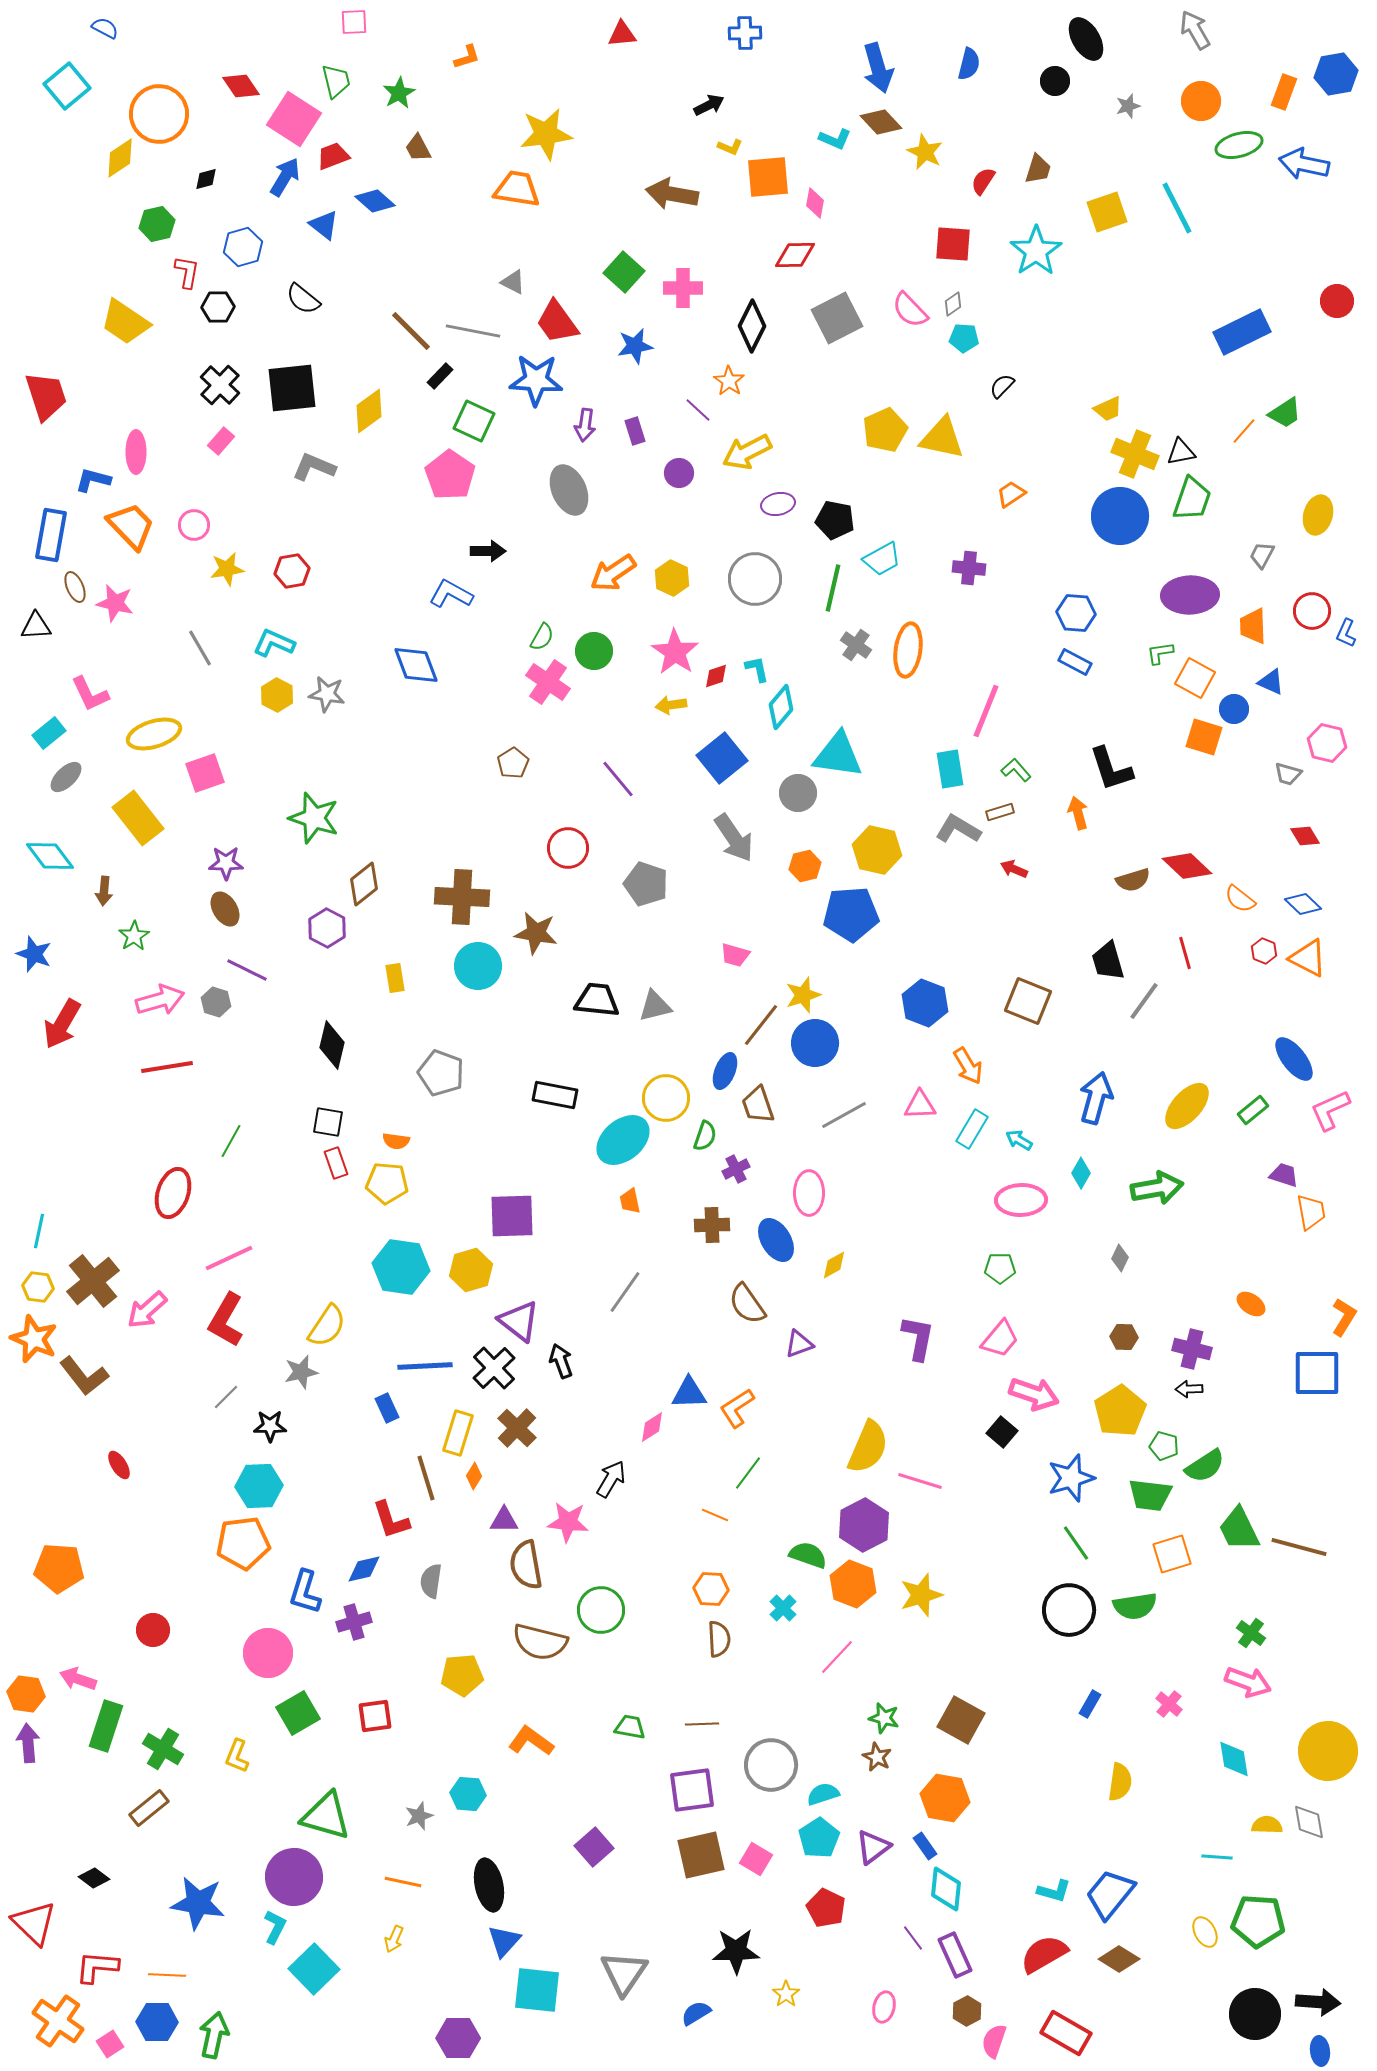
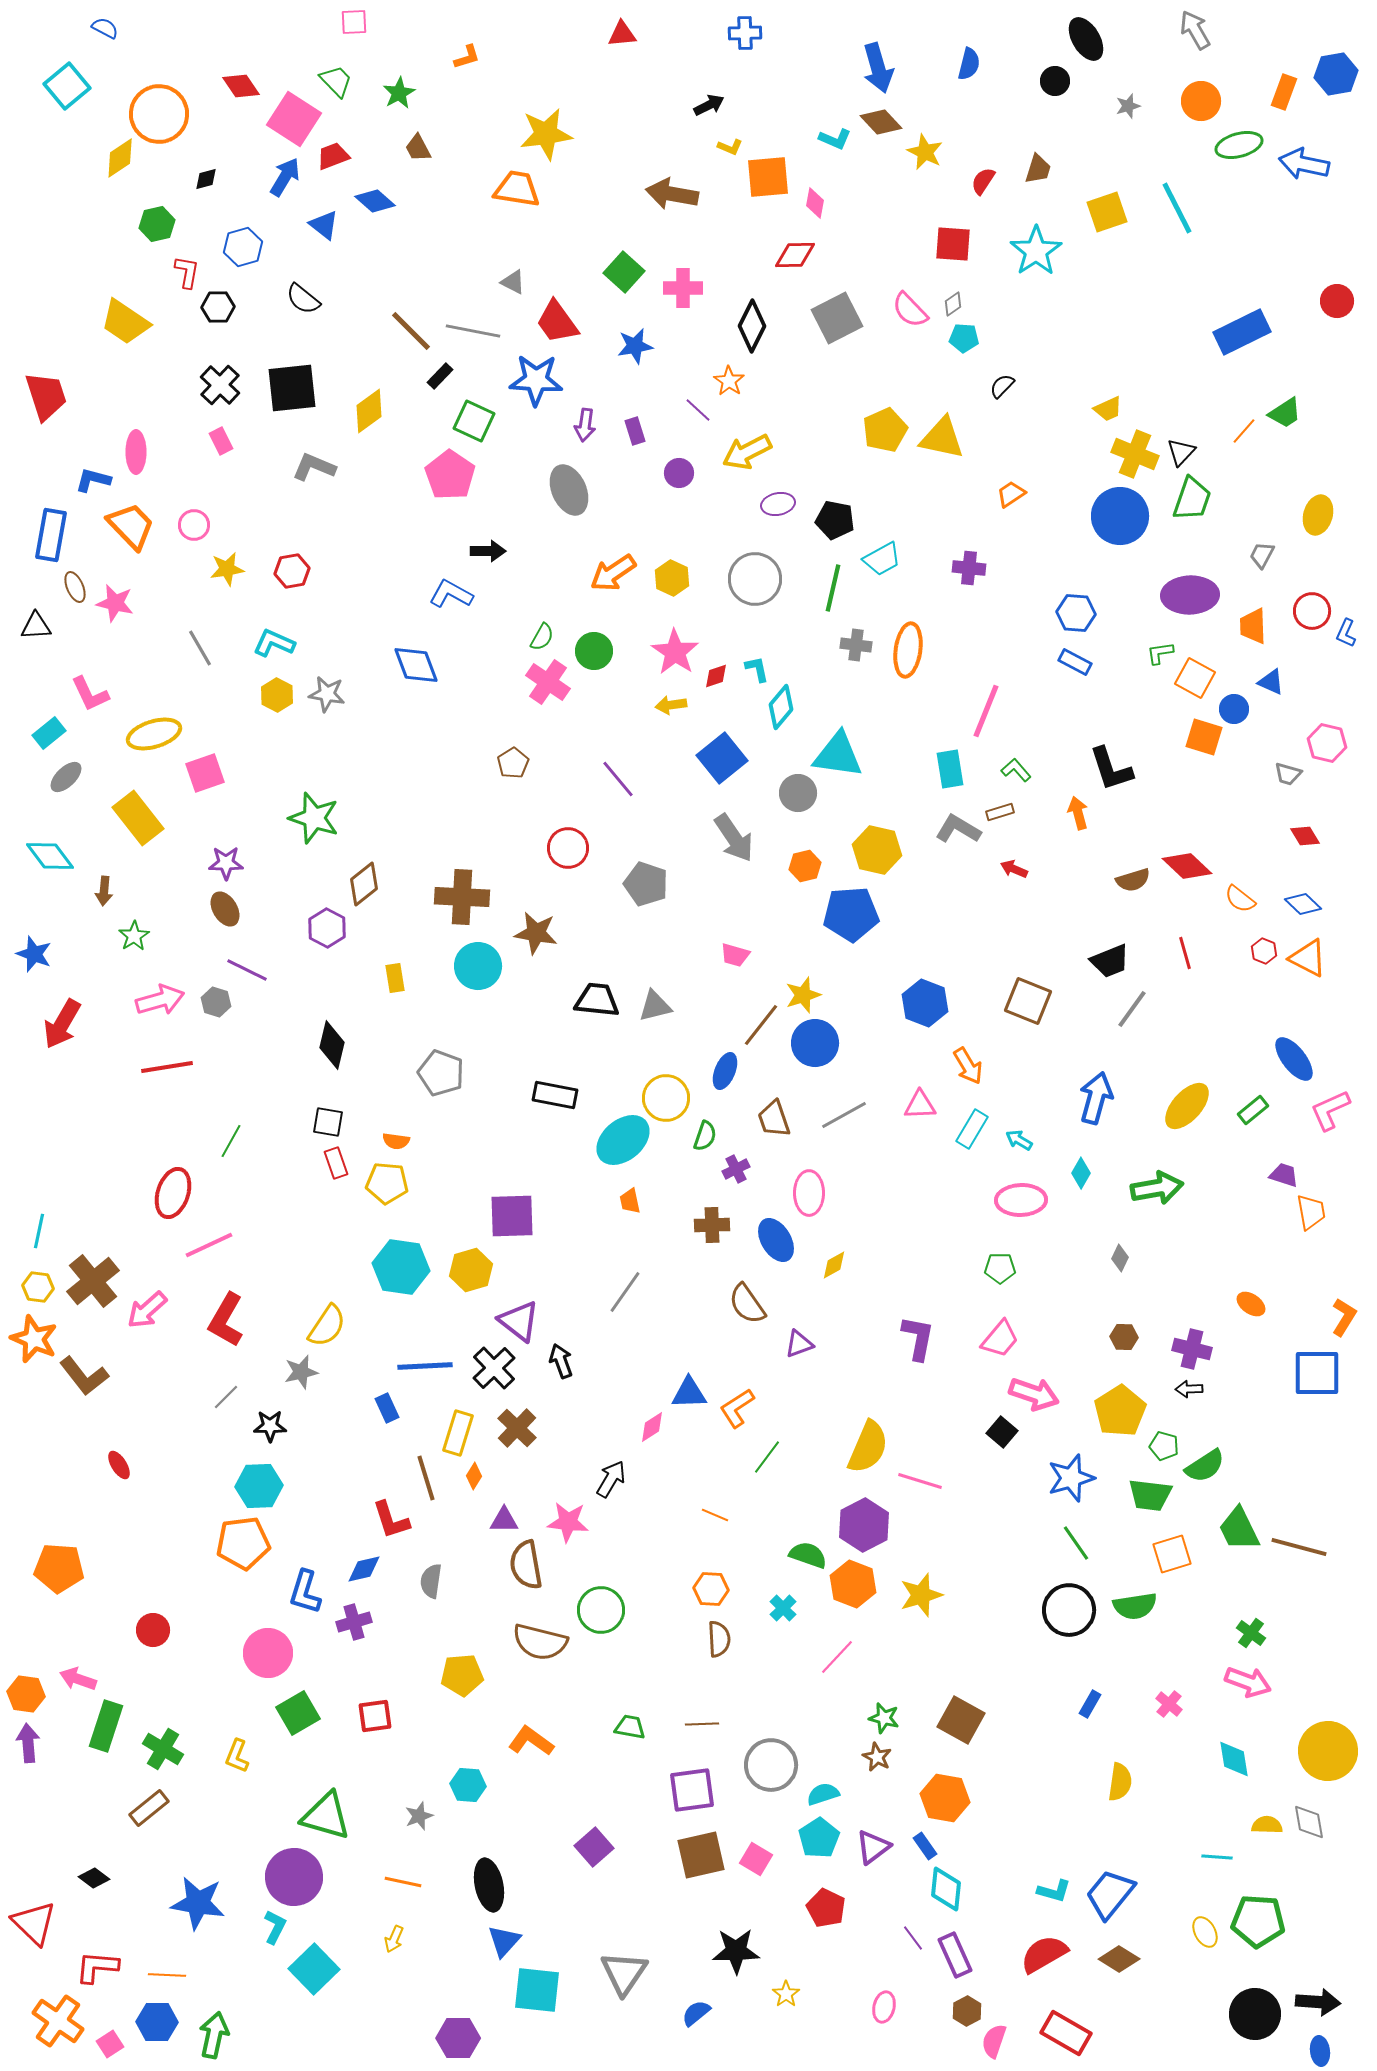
green trapezoid at (336, 81): rotated 30 degrees counterclockwise
pink rectangle at (221, 441): rotated 68 degrees counterclockwise
black triangle at (1181, 452): rotated 36 degrees counterclockwise
gray cross at (856, 645): rotated 28 degrees counterclockwise
black trapezoid at (1108, 961): moved 2 px right; rotated 96 degrees counterclockwise
gray line at (1144, 1001): moved 12 px left, 8 px down
brown trapezoid at (758, 1105): moved 16 px right, 14 px down
pink line at (229, 1258): moved 20 px left, 13 px up
green line at (748, 1473): moved 19 px right, 16 px up
cyan hexagon at (468, 1794): moved 9 px up
blue semicircle at (696, 2013): rotated 8 degrees counterclockwise
